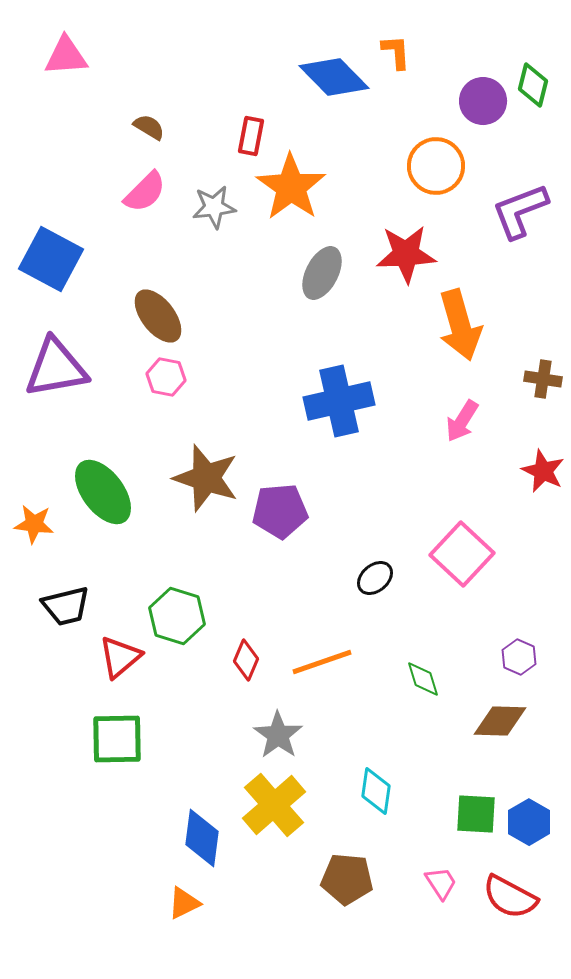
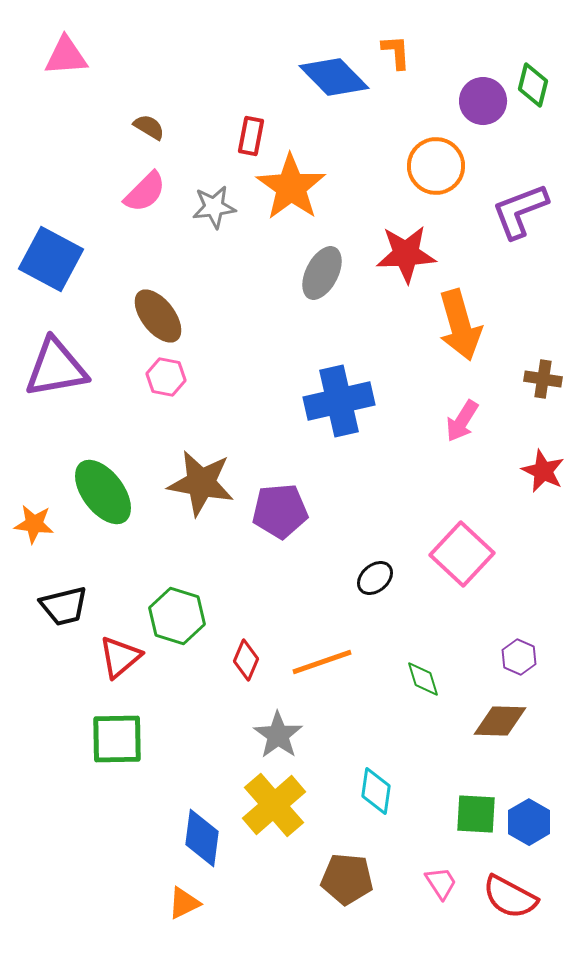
brown star at (206, 478): moved 5 px left, 5 px down; rotated 8 degrees counterclockwise
black trapezoid at (66, 606): moved 2 px left
